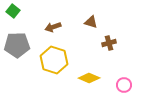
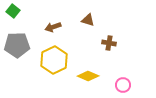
brown triangle: moved 3 px left, 2 px up
brown cross: rotated 24 degrees clockwise
yellow hexagon: rotated 16 degrees clockwise
yellow diamond: moved 1 px left, 2 px up
pink circle: moved 1 px left
